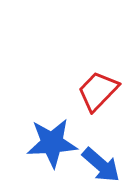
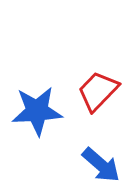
blue star: moved 15 px left, 32 px up
